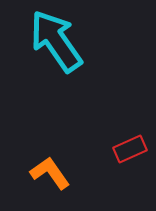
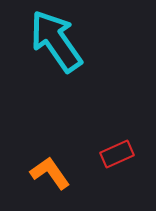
red rectangle: moved 13 px left, 5 px down
